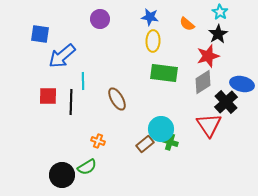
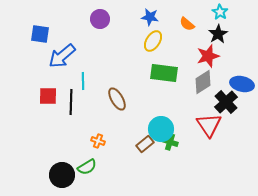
yellow ellipse: rotated 30 degrees clockwise
